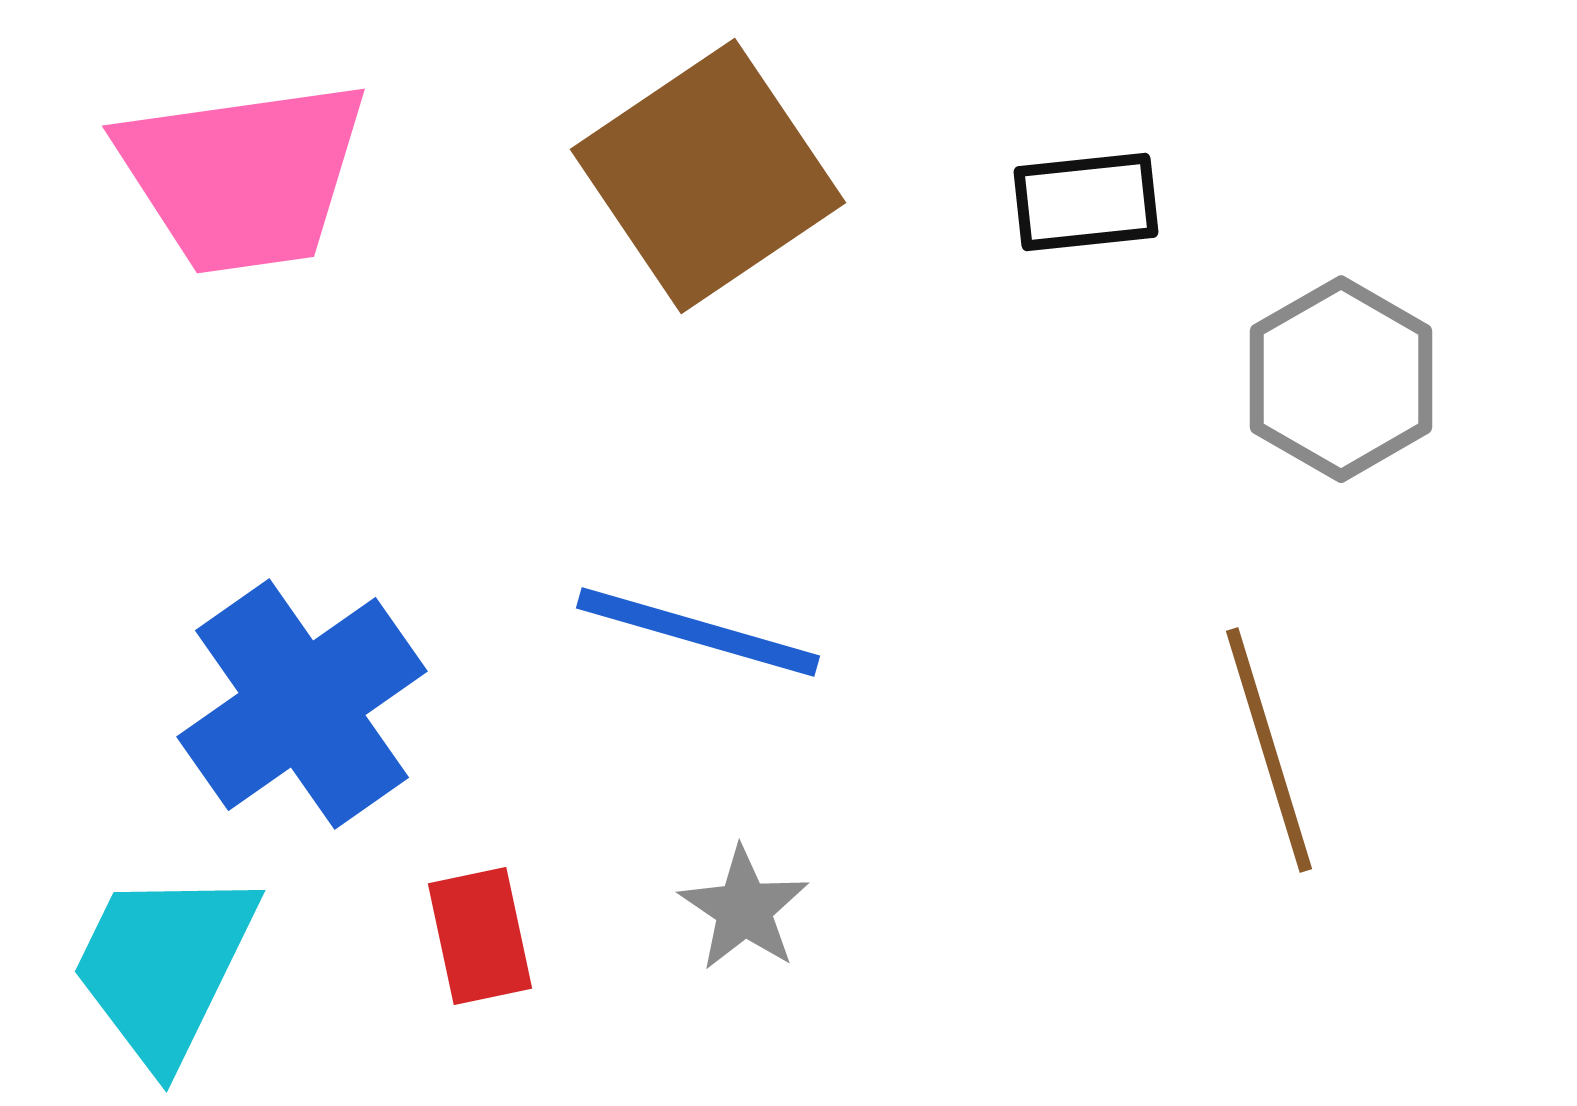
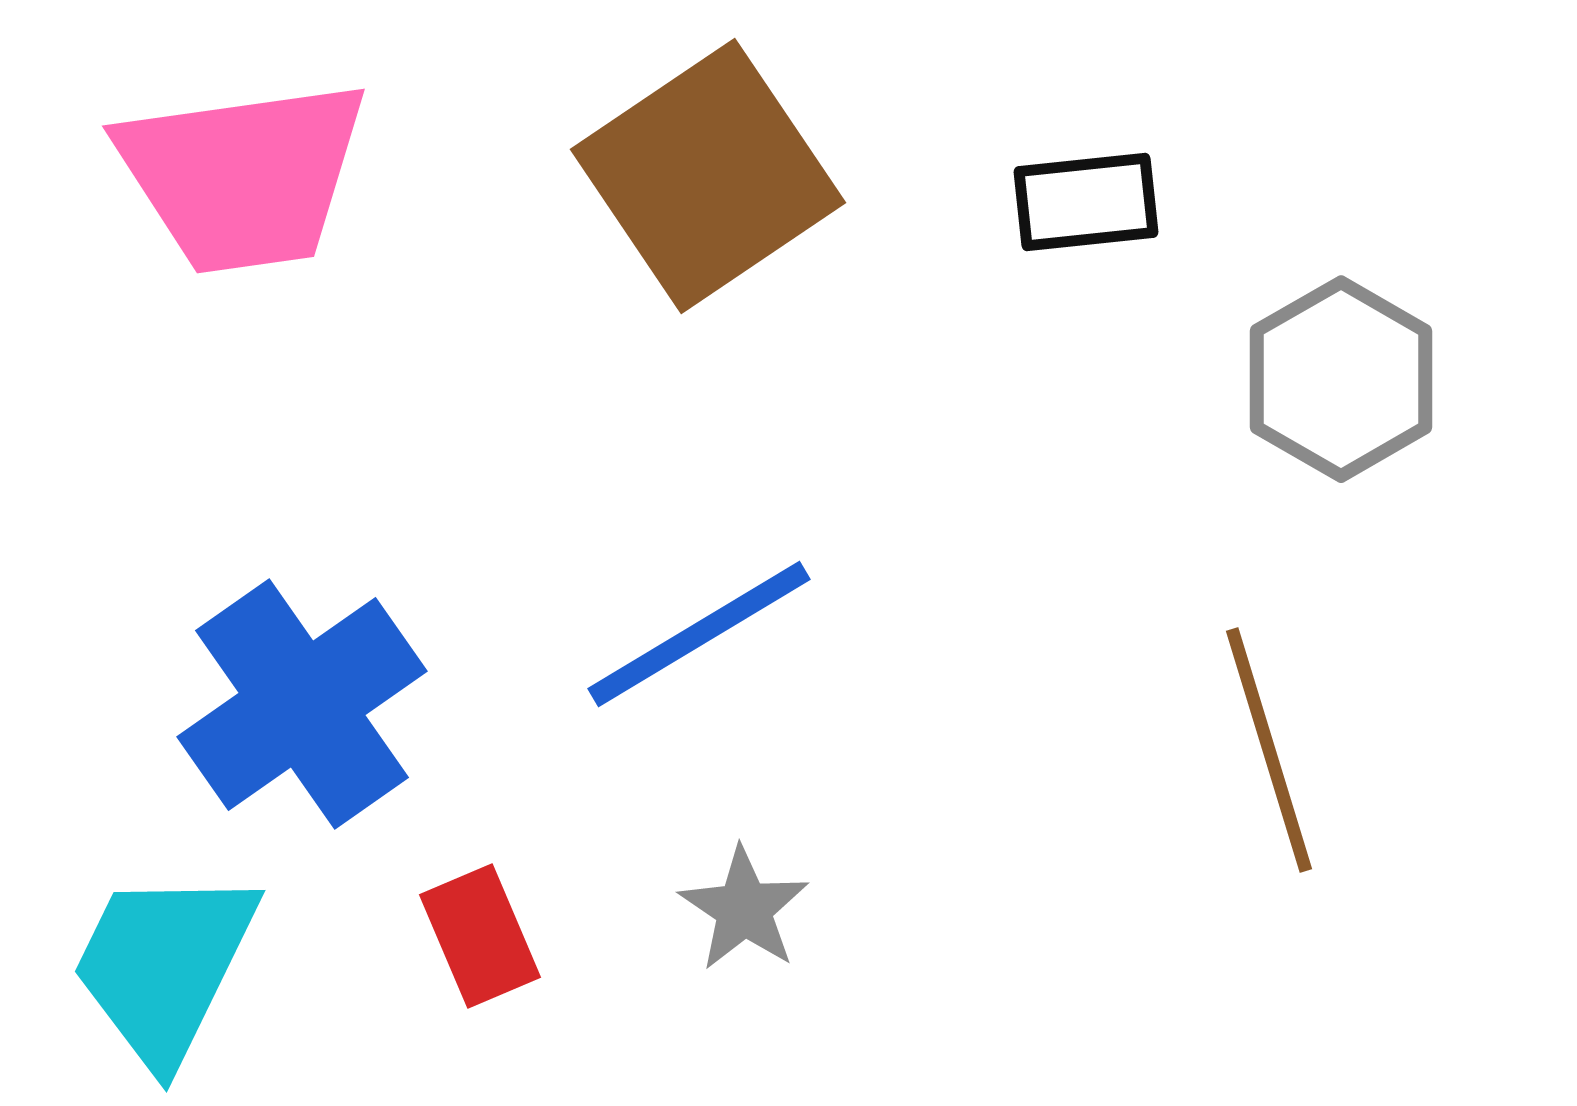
blue line: moved 1 px right, 2 px down; rotated 47 degrees counterclockwise
red rectangle: rotated 11 degrees counterclockwise
